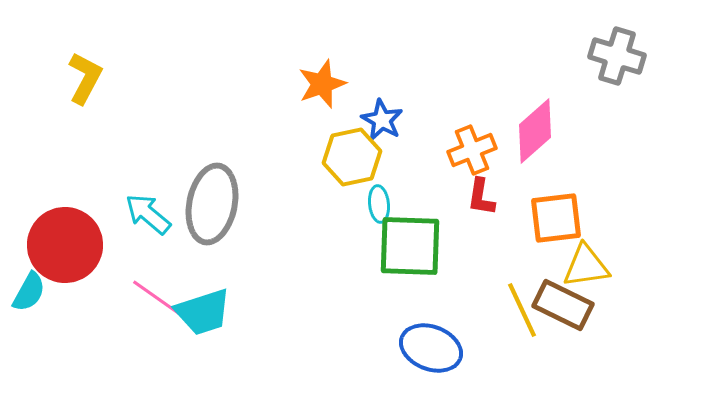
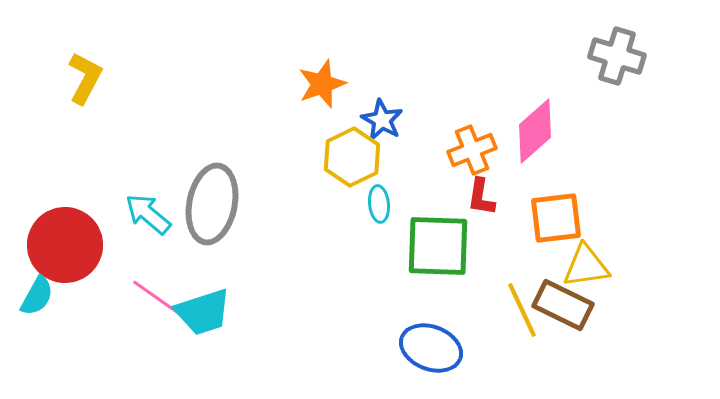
yellow hexagon: rotated 14 degrees counterclockwise
green square: moved 28 px right
cyan semicircle: moved 8 px right, 4 px down
